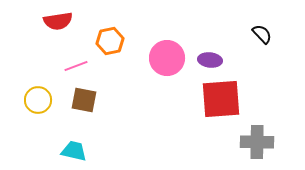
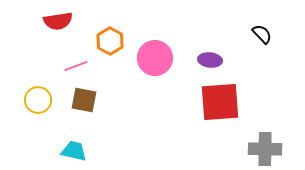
orange hexagon: rotated 20 degrees counterclockwise
pink circle: moved 12 px left
red square: moved 1 px left, 3 px down
gray cross: moved 8 px right, 7 px down
